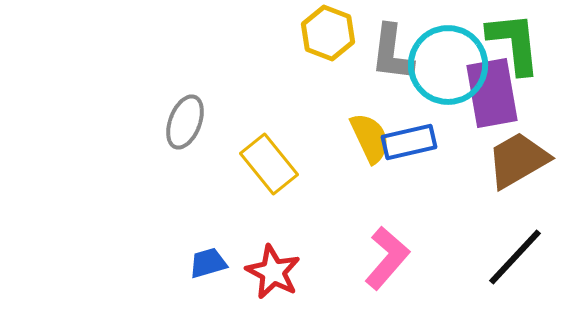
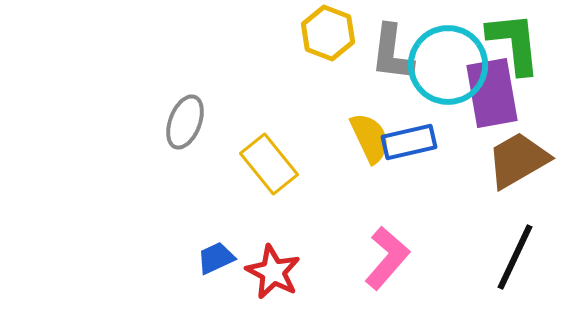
black line: rotated 18 degrees counterclockwise
blue trapezoid: moved 8 px right, 5 px up; rotated 9 degrees counterclockwise
